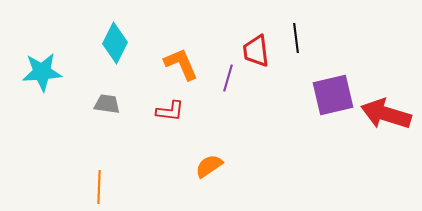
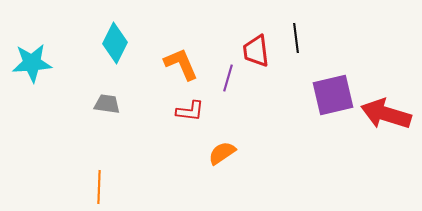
cyan star: moved 10 px left, 9 px up
red L-shape: moved 20 px right
orange semicircle: moved 13 px right, 13 px up
